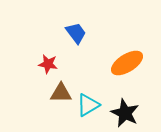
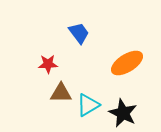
blue trapezoid: moved 3 px right
red star: rotated 12 degrees counterclockwise
black star: moved 2 px left
